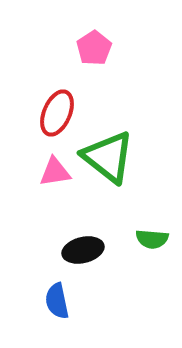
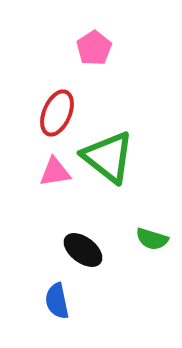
green semicircle: rotated 12 degrees clockwise
black ellipse: rotated 51 degrees clockwise
